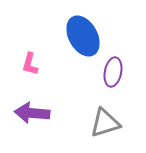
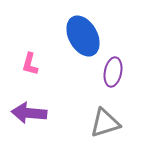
purple arrow: moved 3 px left
